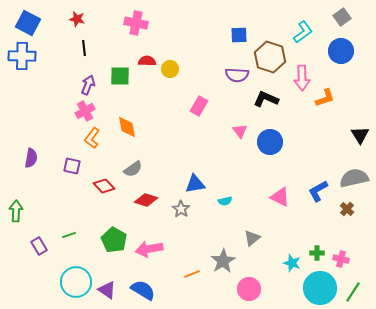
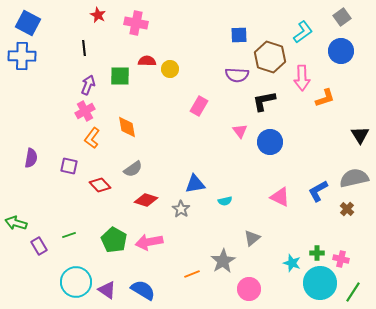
red star at (77, 19): moved 21 px right, 4 px up; rotated 14 degrees clockwise
black L-shape at (266, 99): moved 2 px left, 2 px down; rotated 35 degrees counterclockwise
purple square at (72, 166): moved 3 px left
red diamond at (104, 186): moved 4 px left, 1 px up
green arrow at (16, 211): moved 12 px down; rotated 75 degrees counterclockwise
pink arrow at (149, 249): moved 7 px up
cyan circle at (320, 288): moved 5 px up
